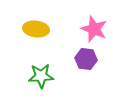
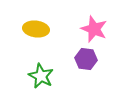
green star: rotated 30 degrees clockwise
